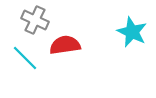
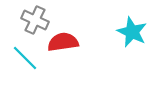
red semicircle: moved 2 px left, 3 px up
